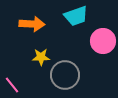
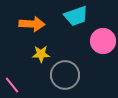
yellow star: moved 3 px up
